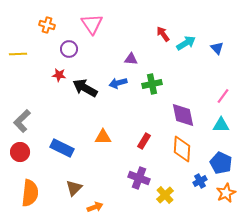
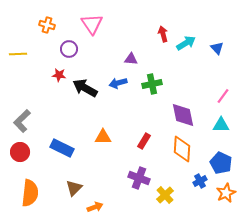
red arrow: rotated 21 degrees clockwise
